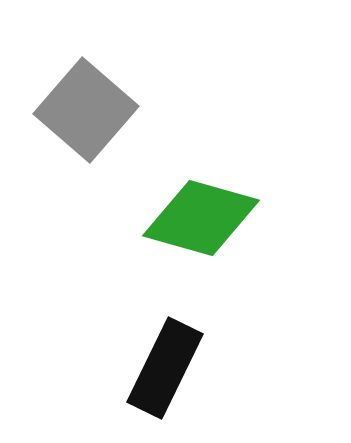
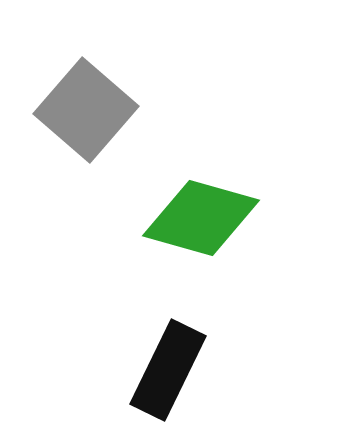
black rectangle: moved 3 px right, 2 px down
